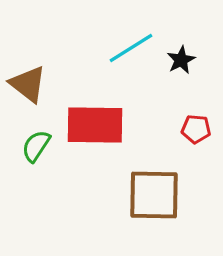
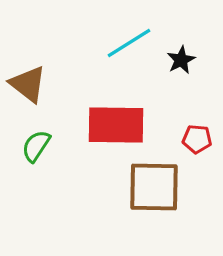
cyan line: moved 2 px left, 5 px up
red rectangle: moved 21 px right
red pentagon: moved 1 px right, 10 px down
brown square: moved 8 px up
